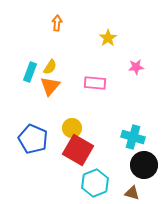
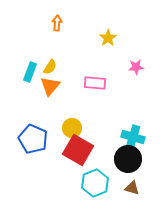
black circle: moved 16 px left, 6 px up
brown triangle: moved 5 px up
